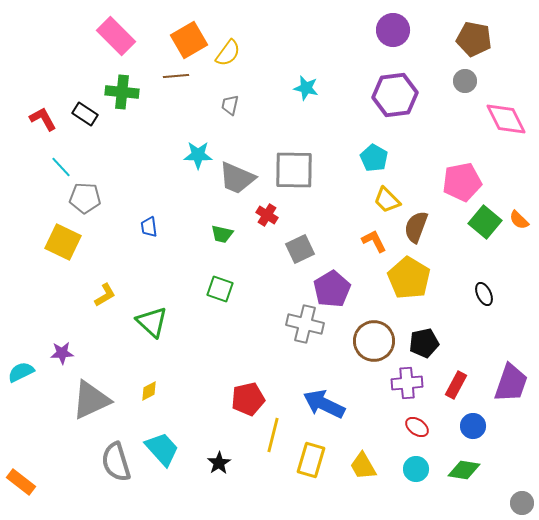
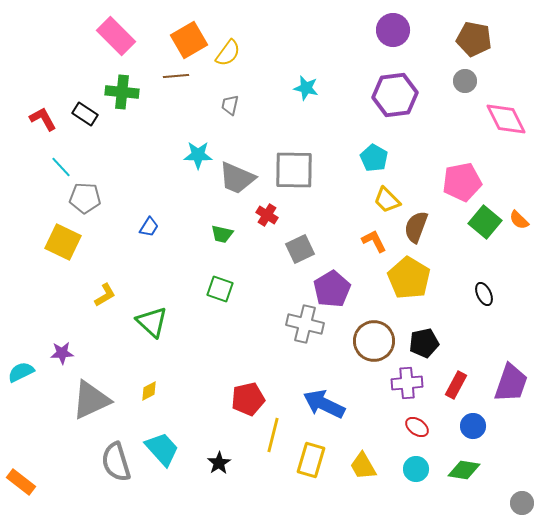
blue trapezoid at (149, 227): rotated 140 degrees counterclockwise
